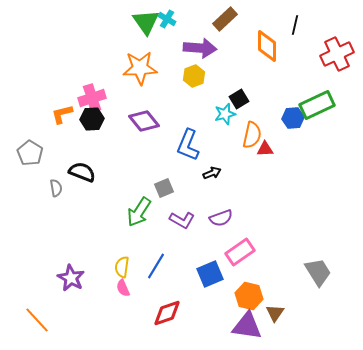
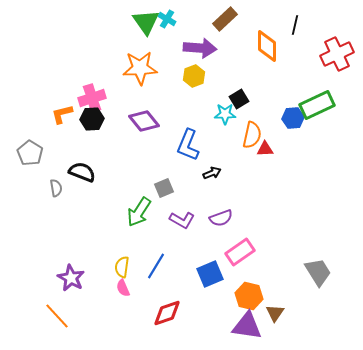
cyan star: rotated 15 degrees clockwise
orange line: moved 20 px right, 4 px up
